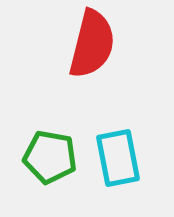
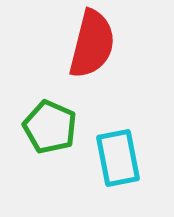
green pentagon: moved 30 px up; rotated 14 degrees clockwise
